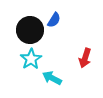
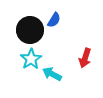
cyan arrow: moved 4 px up
